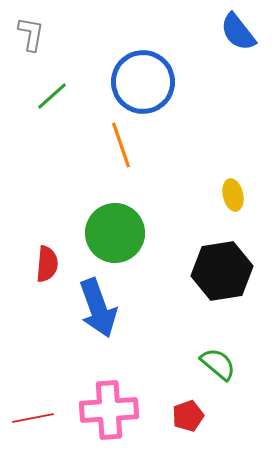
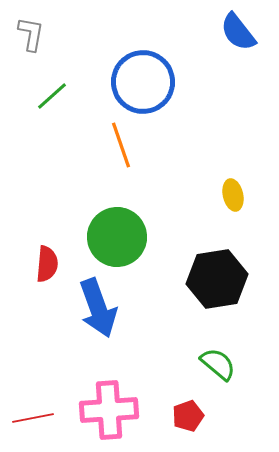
green circle: moved 2 px right, 4 px down
black hexagon: moved 5 px left, 8 px down
